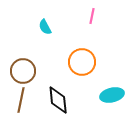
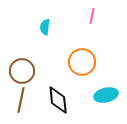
cyan semicircle: rotated 35 degrees clockwise
brown circle: moved 1 px left
cyan ellipse: moved 6 px left
